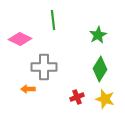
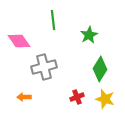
green star: moved 9 px left
pink diamond: moved 1 px left, 2 px down; rotated 30 degrees clockwise
gray cross: rotated 15 degrees counterclockwise
orange arrow: moved 4 px left, 8 px down
